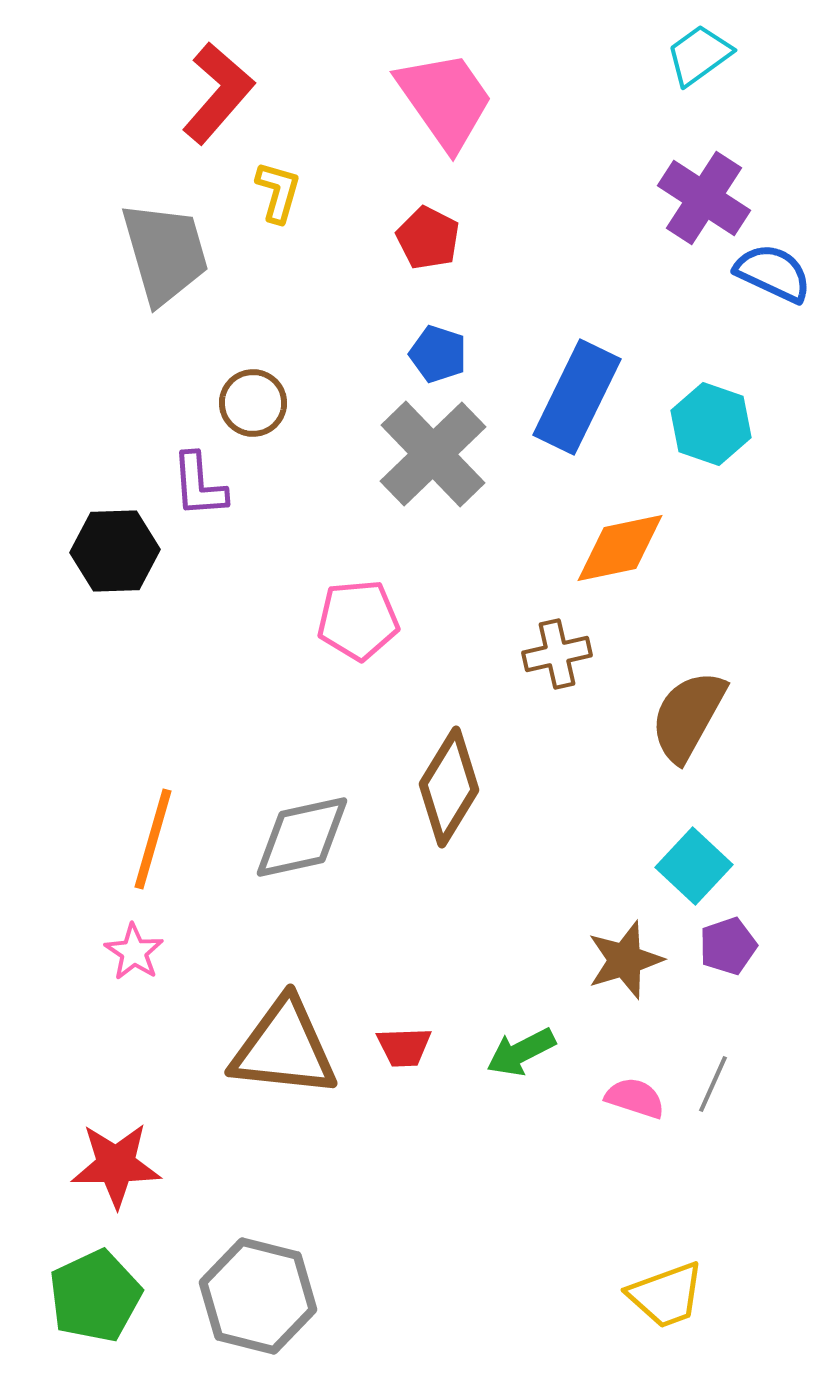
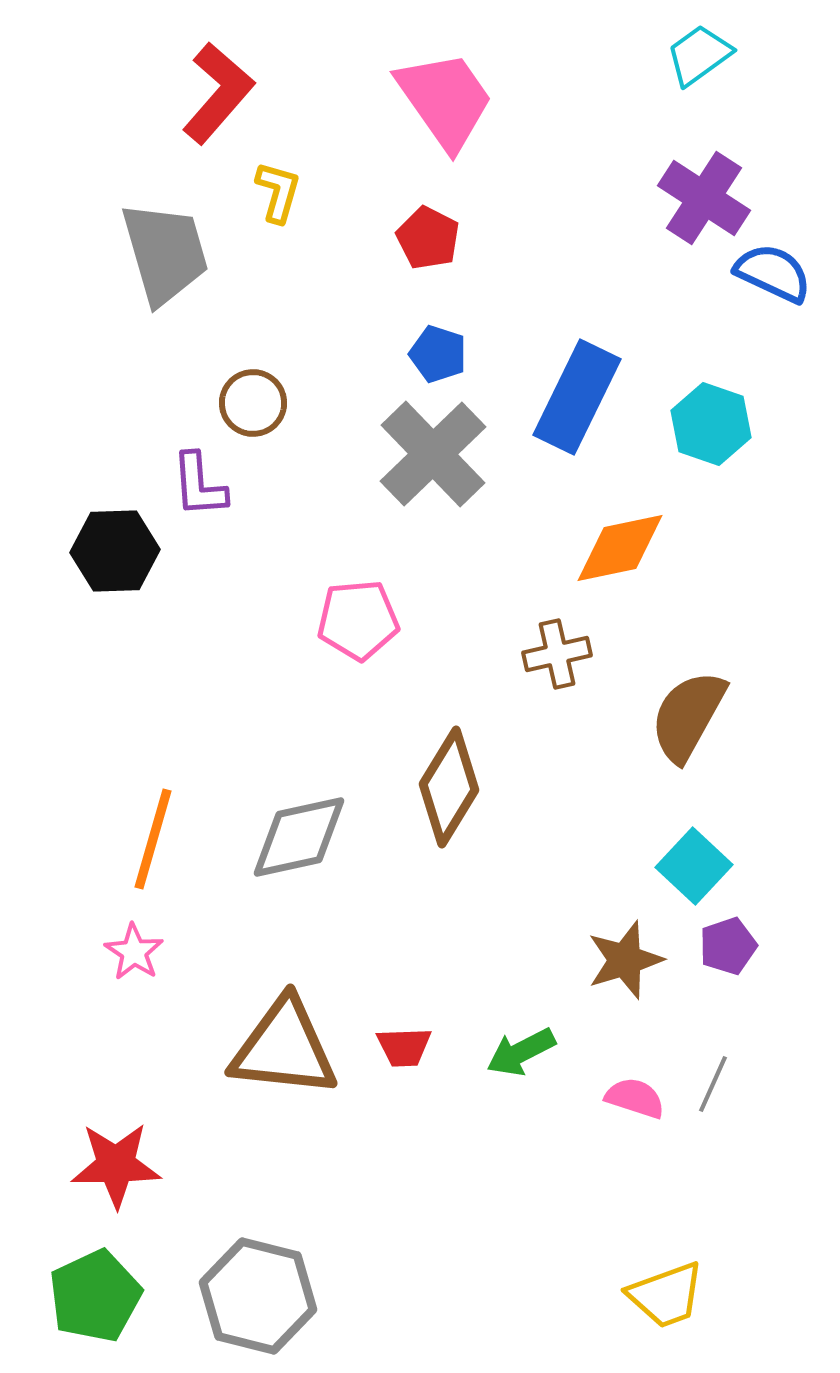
gray diamond: moved 3 px left
